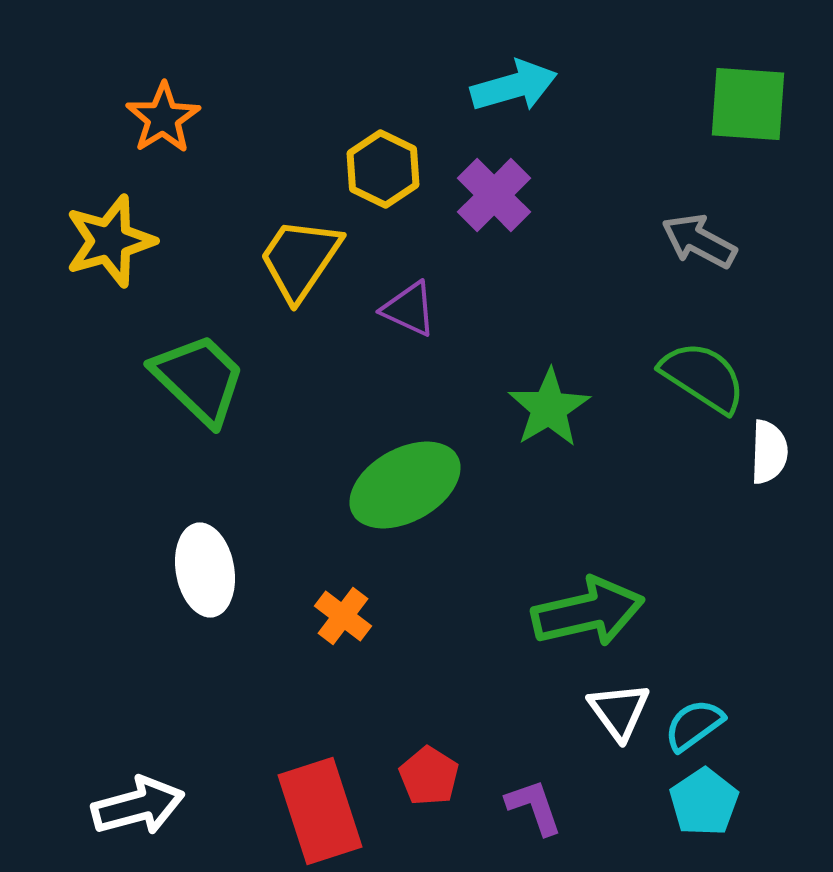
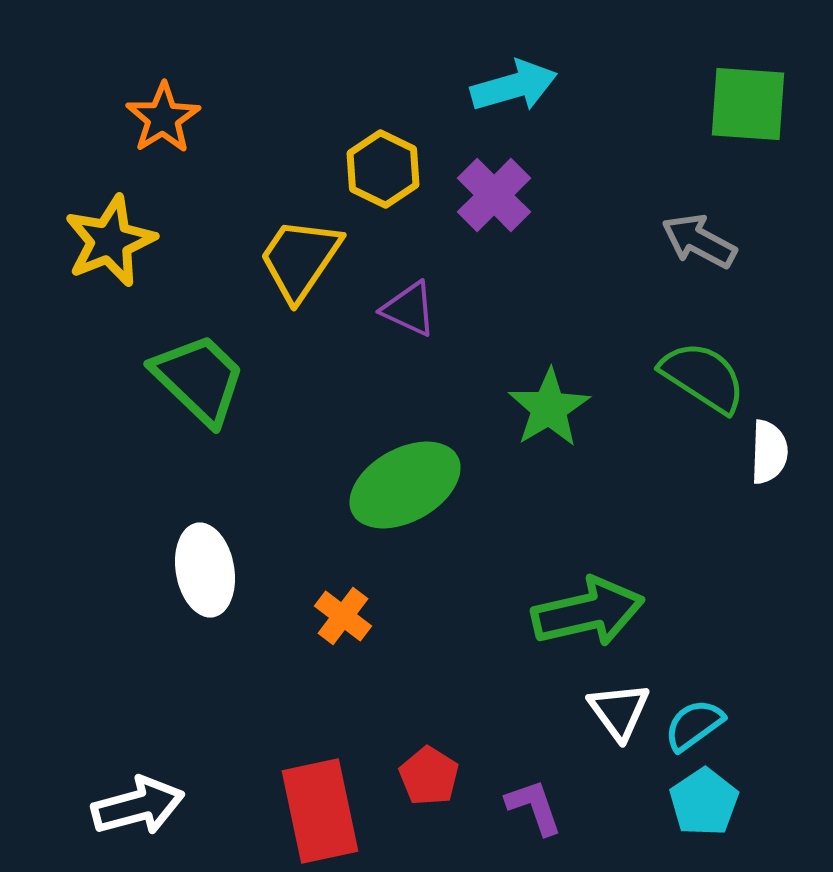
yellow star: rotated 6 degrees counterclockwise
red rectangle: rotated 6 degrees clockwise
